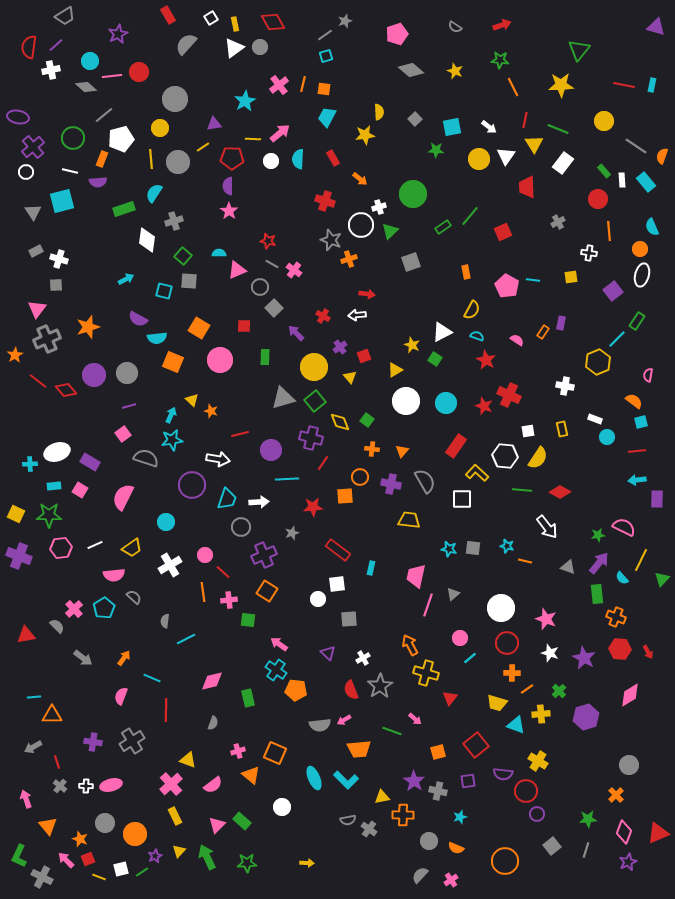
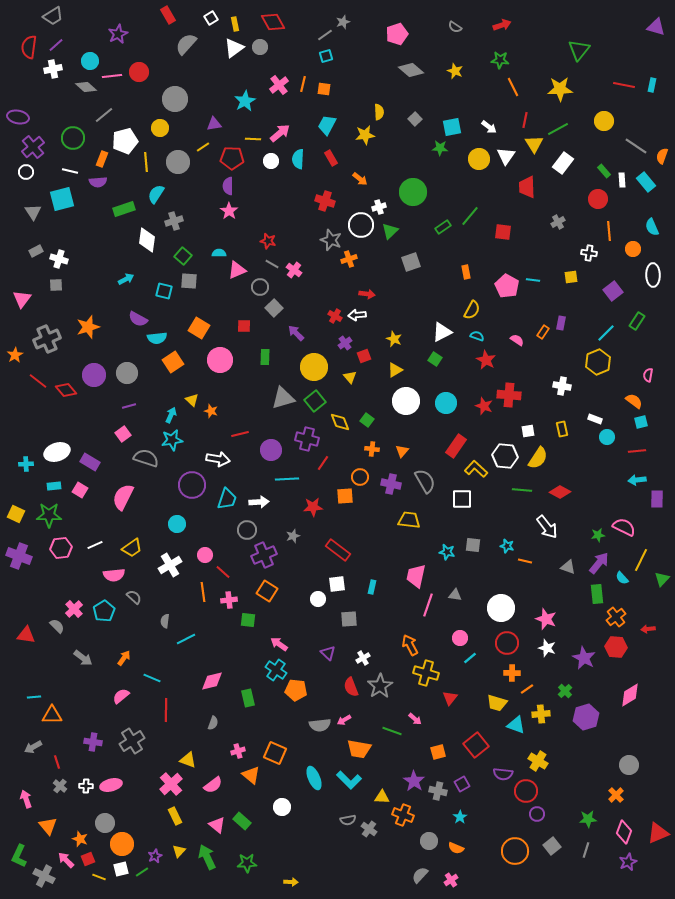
gray trapezoid at (65, 16): moved 12 px left
gray star at (345, 21): moved 2 px left, 1 px down
white cross at (51, 70): moved 2 px right, 1 px up
yellow star at (561, 85): moved 1 px left, 4 px down
cyan trapezoid at (327, 117): moved 8 px down
green line at (558, 129): rotated 50 degrees counterclockwise
white pentagon at (121, 139): moved 4 px right, 2 px down
green star at (436, 150): moved 4 px right, 2 px up
red rectangle at (333, 158): moved 2 px left
yellow line at (151, 159): moved 5 px left, 3 px down
cyan semicircle at (154, 193): moved 2 px right, 1 px down
green circle at (413, 194): moved 2 px up
cyan square at (62, 201): moved 2 px up
red square at (503, 232): rotated 30 degrees clockwise
orange circle at (640, 249): moved 7 px left
white ellipse at (642, 275): moved 11 px right; rotated 15 degrees counterclockwise
pink triangle at (37, 309): moved 15 px left, 10 px up
red cross at (323, 316): moved 12 px right
cyan line at (617, 339): moved 11 px left, 6 px up
yellow star at (412, 345): moved 18 px left, 6 px up
purple cross at (340, 347): moved 5 px right, 4 px up
orange square at (173, 362): rotated 35 degrees clockwise
white cross at (565, 386): moved 3 px left
red cross at (509, 395): rotated 20 degrees counterclockwise
purple cross at (311, 438): moved 4 px left, 1 px down
cyan cross at (30, 464): moved 4 px left
yellow L-shape at (477, 473): moved 1 px left, 4 px up
cyan circle at (166, 522): moved 11 px right, 2 px down
gray circle at (241, 527): moved 6 px right, 3 px down
gray star at (292, 533): moved 1 px right, 3 px down
gray square at (473, 548): moved 3 px up
cyan star at (449, 549): moved 2 px left, 3 px down
cyan rectangle at (371, 568): moved 1 px right, 19 px down
gray triangle at (453, 594): moved 2 px right, 1 px down; rotated 48 degrees clockwise
cyan pentagon at (104, 608): moved 3 px down
orange cross at (616, 617): rotated 30 degrees clockwise
red triangle at (26, 635): rotated 18 degrees clockwise
red hexagon at (620, 649): moved 4 px left, 2 px up
red arrow at (648, 652): moved 23 px up; rotated 112 degrees clockwise
white star at (550, 653): moved 3 px left, 5 px up
red semicircle at (351, 690): moved 3 px up
green cross at (559, 691): moved 6 px right
pink semicircle at (121, 696): rotated 30 degrees clockwise
orange trapezoid at (359, 749): rotated 15 degrees clockwise
cyan L-shape at (346, 780): moved 3 px right
purple square at (468, 781): moved 6 px left, 3 px down; rotated 21 degrees counterclockwise
yellow triangle at (382, 797): rotated 14 degrees clockwise
orange cross at (403, 815): rotated 20 degrees clockwise
cyan star at (460, 817): rotated 16 degrees counterclockwise
pink triangle at (217, 825): rotated 36 degrees counterclockwise
orange circle at (135, 834): moved 13 px left, 10 px down
orange circle at (505, 861): moved 10 px right, 10 px up
yellow arrow at (307, 863): moved 16 px left, 19 px down
gray cross at (42, 877): moved 2 px right, 1 px up
